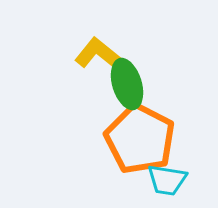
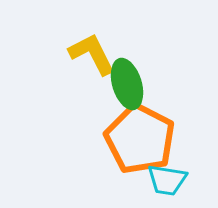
yellow L-shape: moved 8 px left, 1 px up; rotated 24 degrees clockwise
